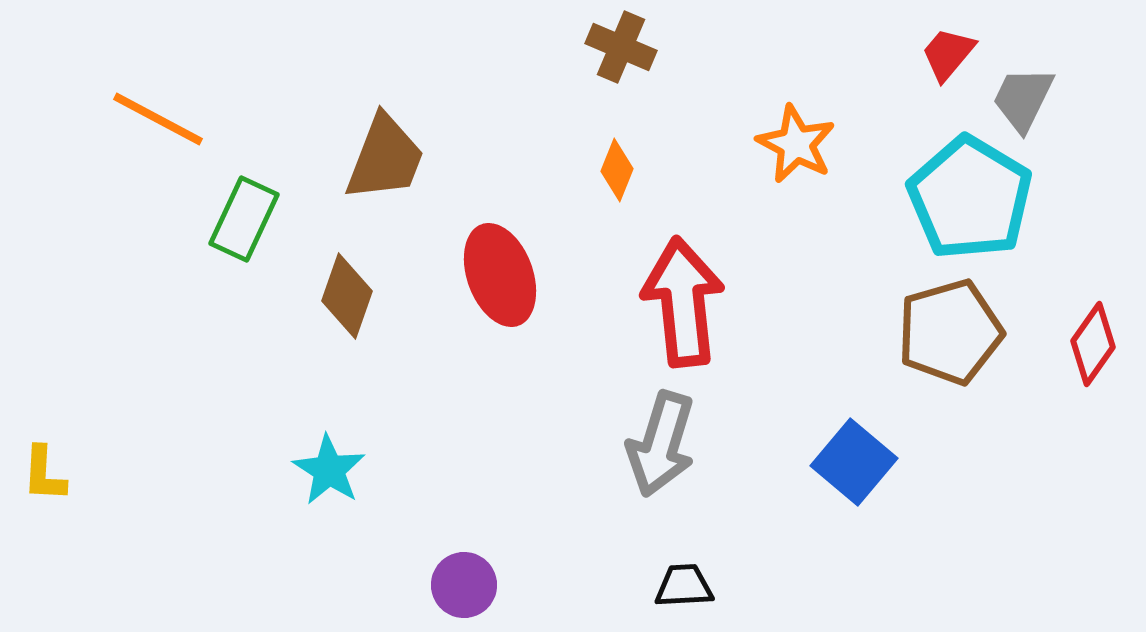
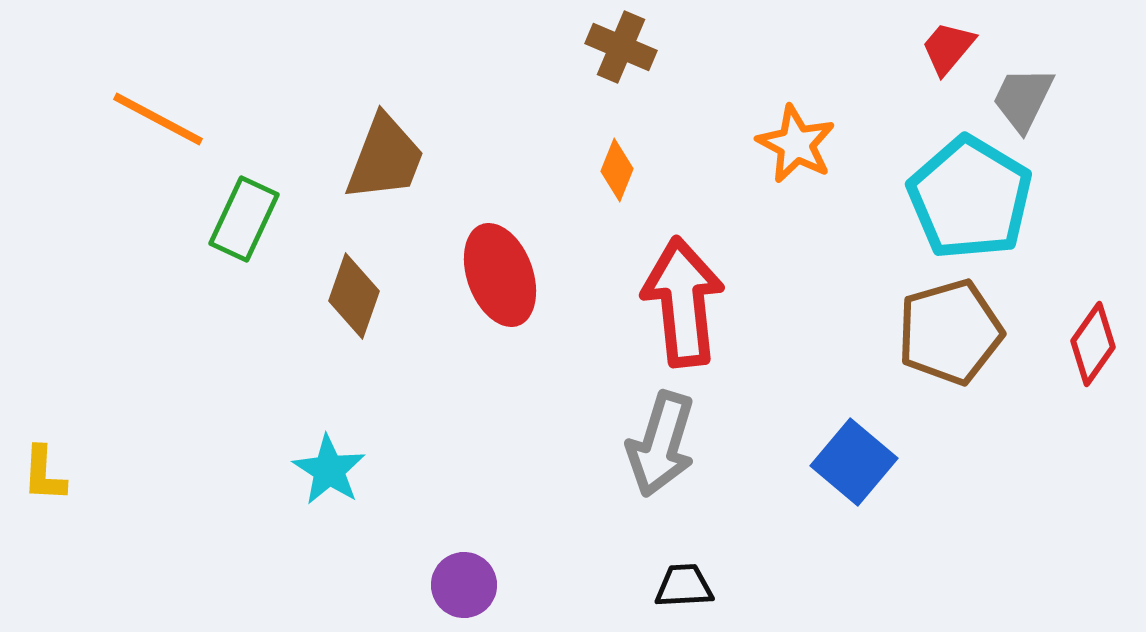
red trapezoid: moved 6 px up
brown diamond: moved 7 px right
